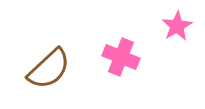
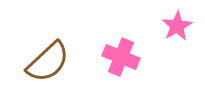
brown semicircle: moved 1 px left, 7 px up
